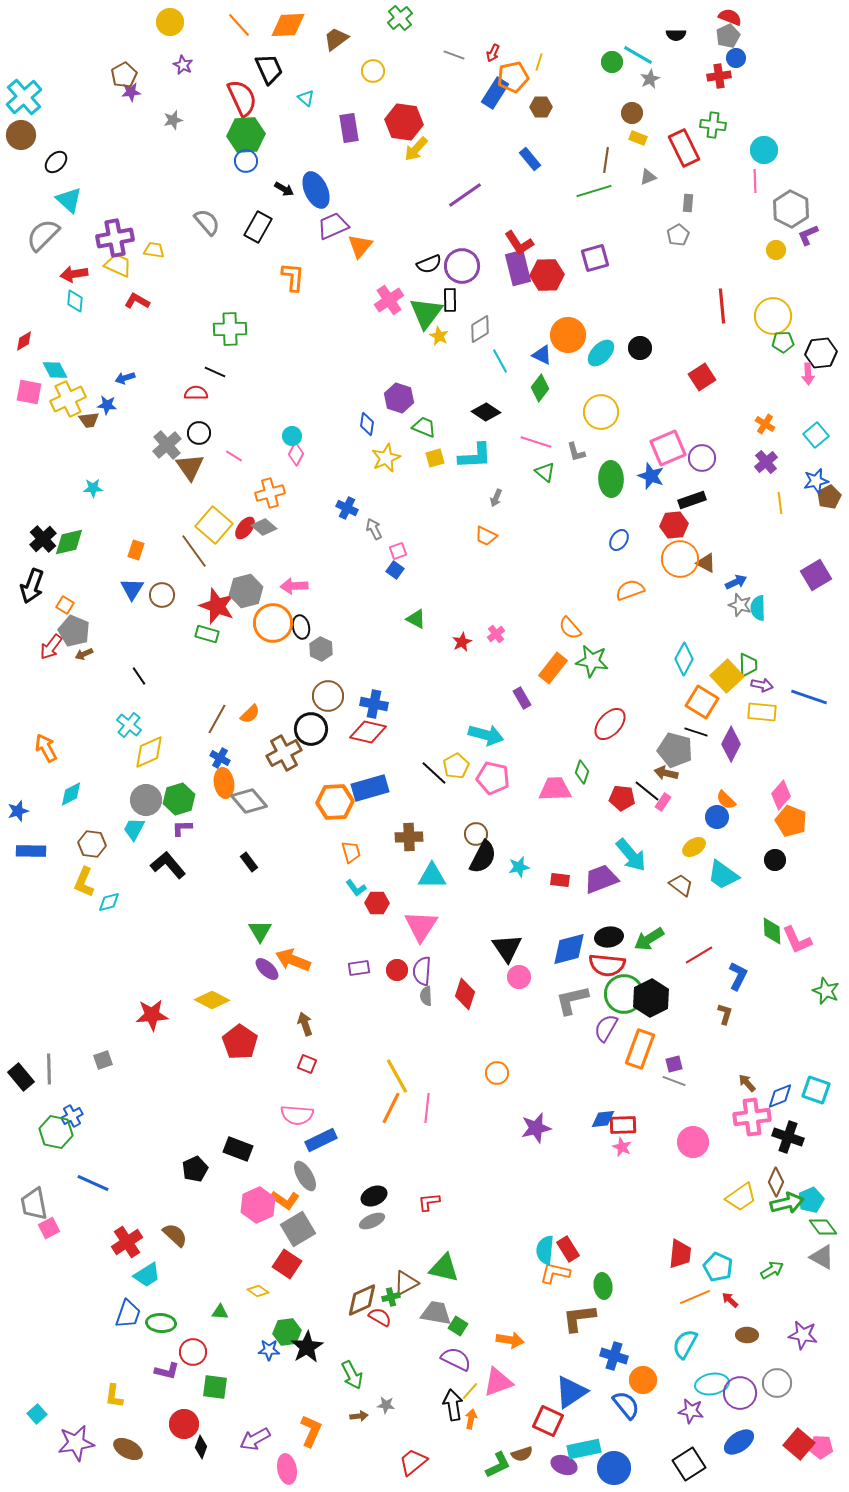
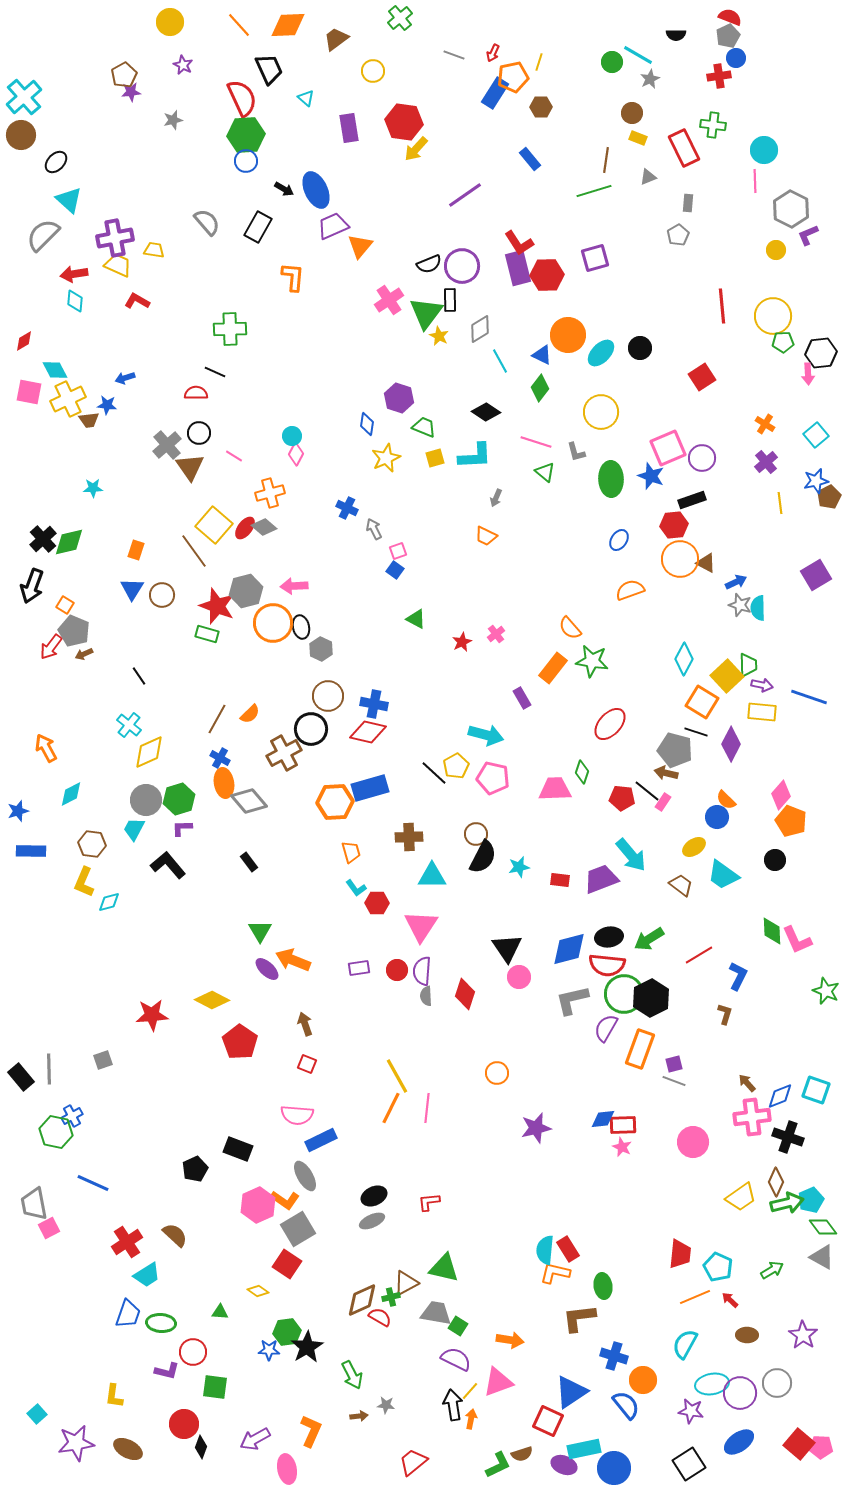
purple star at (803, 1335): rotated 24 degrees clockwise
